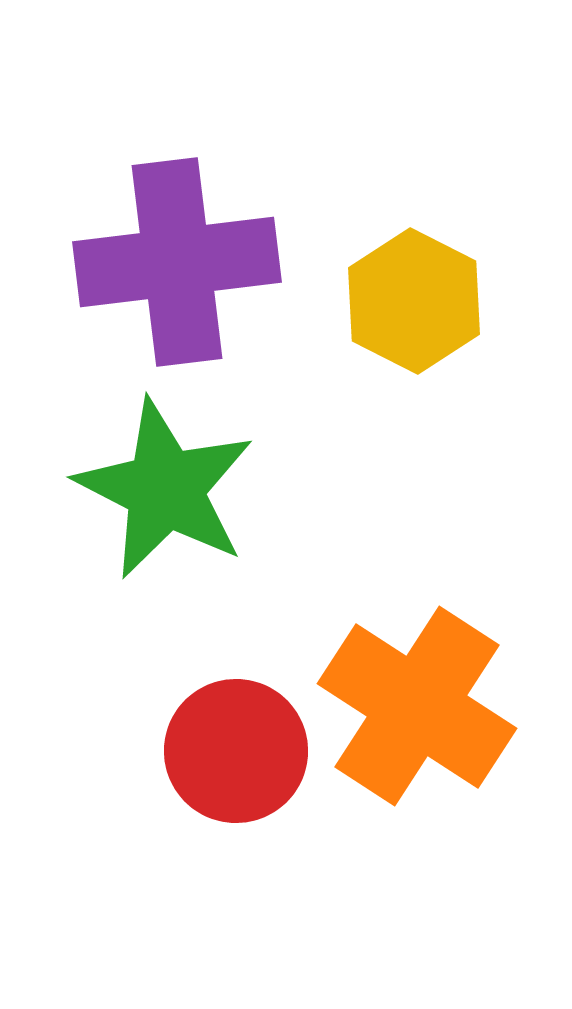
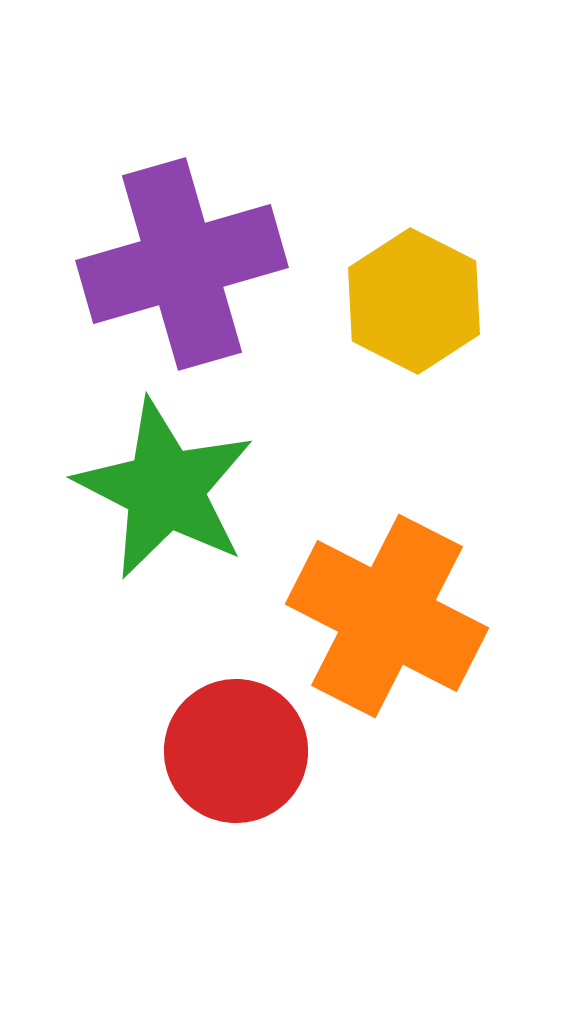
purple cross: moved 5 px right, 2 px down; rotated 9 degrees counterclockwise
orange cross: moved 30 px left, 90 px up; rotated 6 degrees counterclockwise
